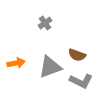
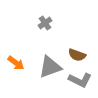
orange arrow: rotated 48 degrees clockwise
gray L-shape: moved 1 px left, 1 px up
